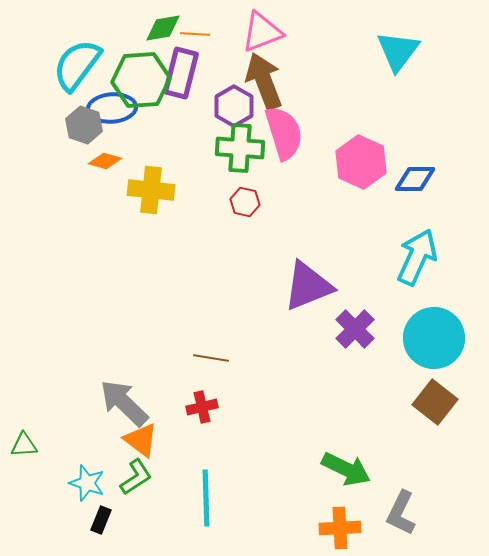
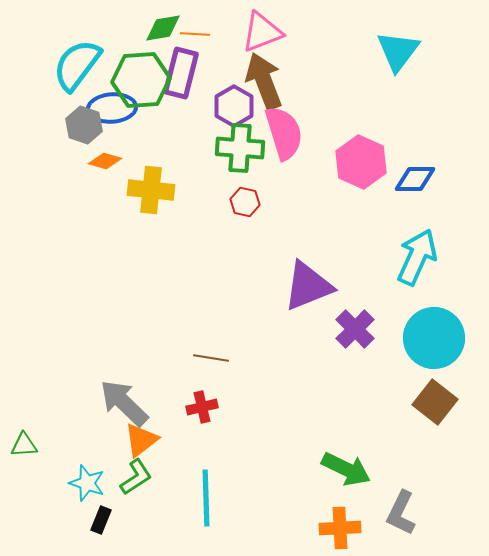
orange triangle: rotated 45 degrees clockwise
